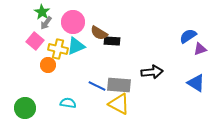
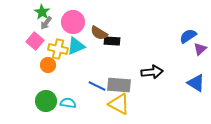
purple triangle: rotated 24 degrees counterclockwise
green circle: moved 21 px right, 7 px up
